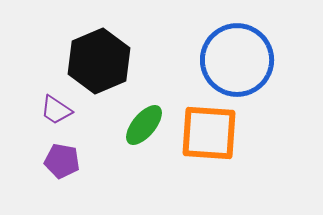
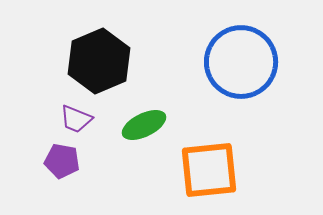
blue circle: moved 4 px right, 2 px down
purple trapezoid: moved 20 px right, 9 px down; rotated 12 degrees counterclockwise
green ellipse: rotated 24 degrees clockwise
orange square: moved 37 px down; rotated 10 degrees counterclockwise
